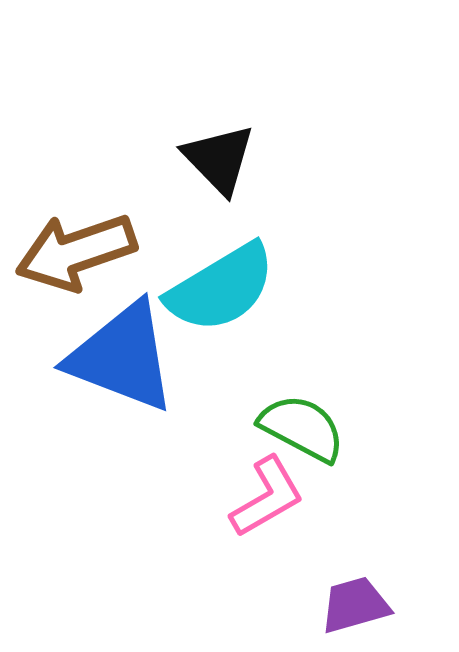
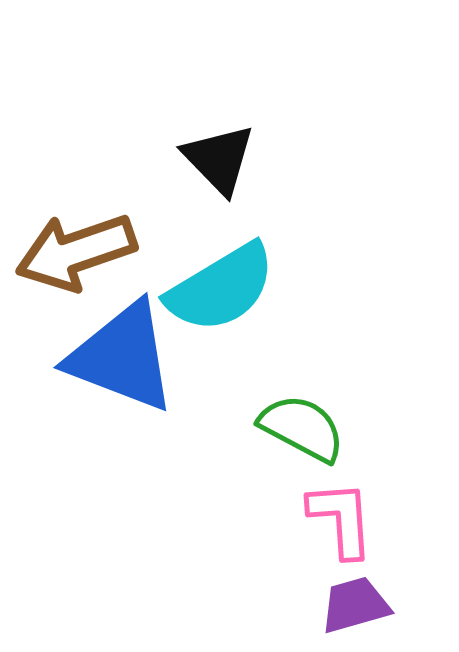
pink L-shape: moved 74 px right, 22 px down; rotated 64 degrees counterclockwise
